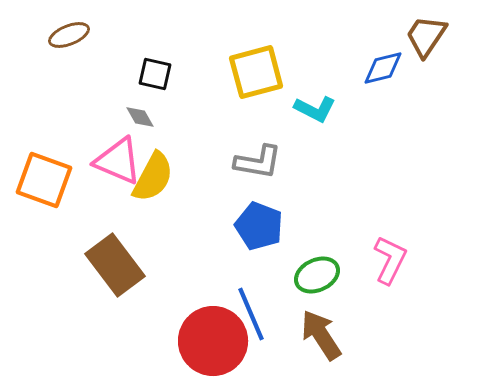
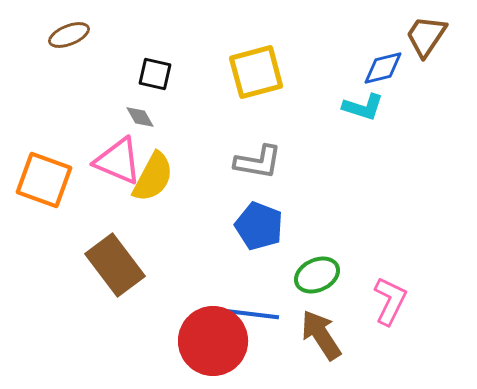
cyan L-shape: moved 48 px right, 2 px up; rotated 9 degrees counterclockwise
pink L-shape: moved 41 px down
blue line: rotated 60 degrees counterclockwise
